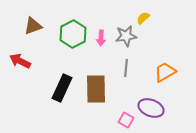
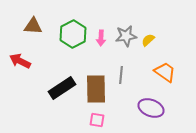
yellow semicircle: moved 5 px right, 22 px down
brown triangle: rotated 24 degrees clockwise
gray line: moved 5 px left, 7 px down
orange trapezoid: rotated 65 degrees clockwise
black rectangle: rotated 32 degrees clockwise
pink square: moved 29 px left; rotated 21 degrees counterclockwise
